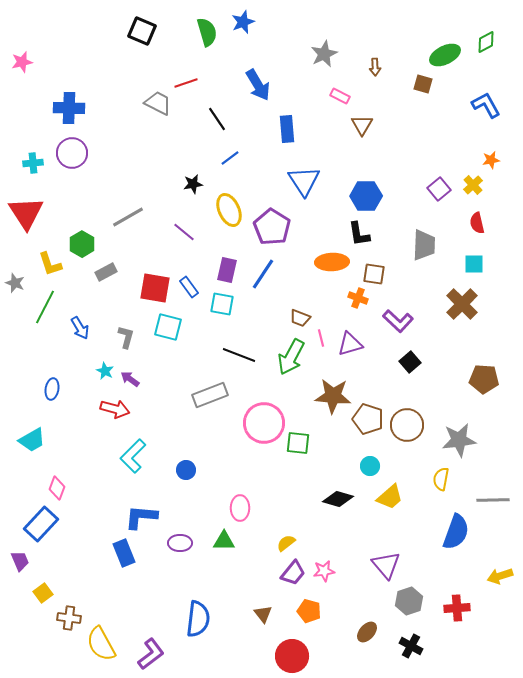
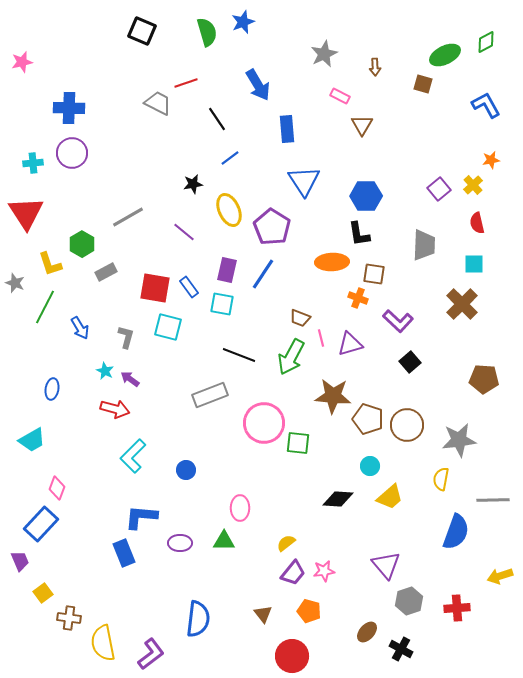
black diamond at (338, 499): rotated 12 degrees counterclockwise
yellow semicircle at (101, 644): moved 2 px right, 1 px up; rotated 18 degrees clockwise
black cross at (411, 646): moved 10 px left, 3 px down
